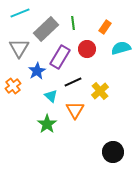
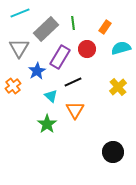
yellow cross: moved 18 px right, 4 px up
